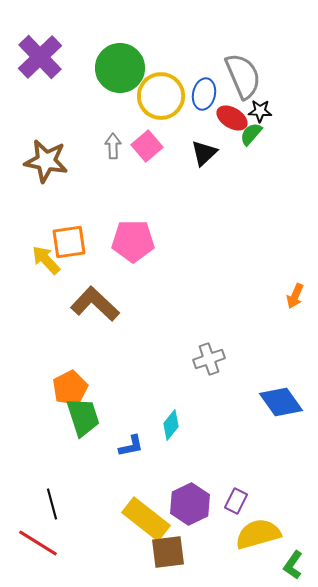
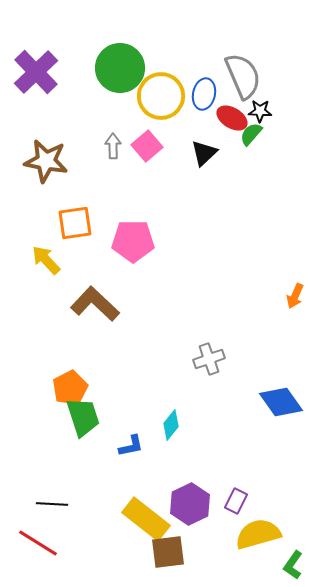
purple cross: moved 4 px left, 15 px down
orange square: moved 6 px right, 19 px up
black line: rotated 72 degrees counterclockwise
